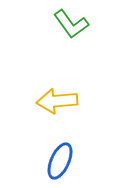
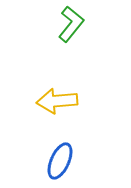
green L-shape: rotated 105 degrees counterclockwise
